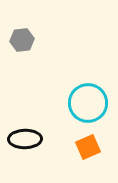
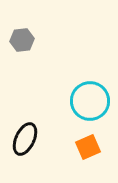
cyan circle: moved 2 px right, 2 px up
black ellipse: rotated 64 degrees counterclockwise
